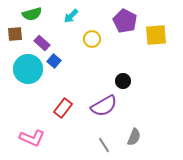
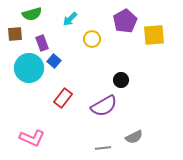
cyan arrow: moved 1 px left, 3 px down
purple pentagon: rotated 15 degrees clockwise
yellow square: moved 2 px left
purple rectangle: rotated 28 degrees clockwise
cyan circle: moved 1 px right, 1 px up
black circle: moved 2 px left, 1 px up
red rectangle: moved 10 px up
gray semicircle: rotated 42 degrees clockwise
gray line: moved 1 px left, 3 px down; rotated 63 degrees counterclockwise
